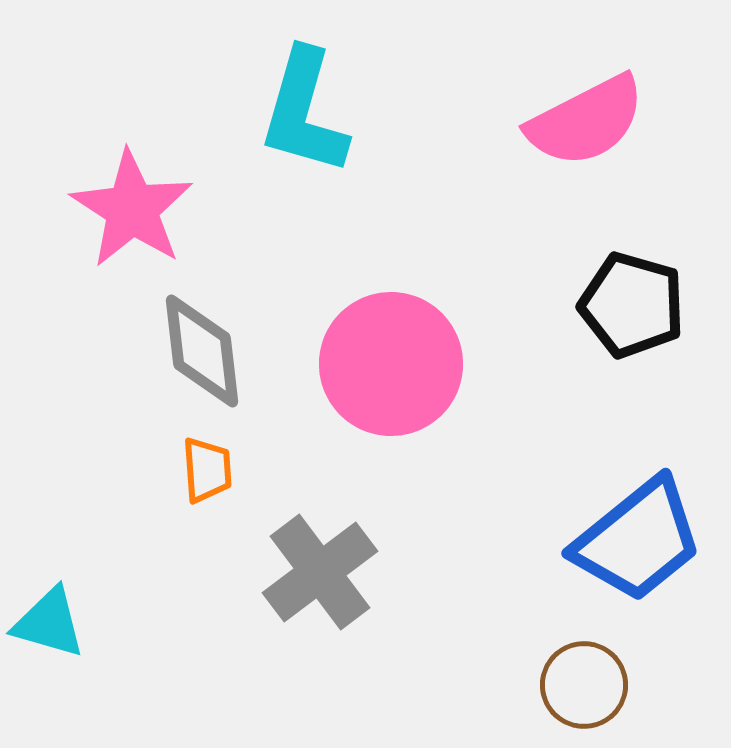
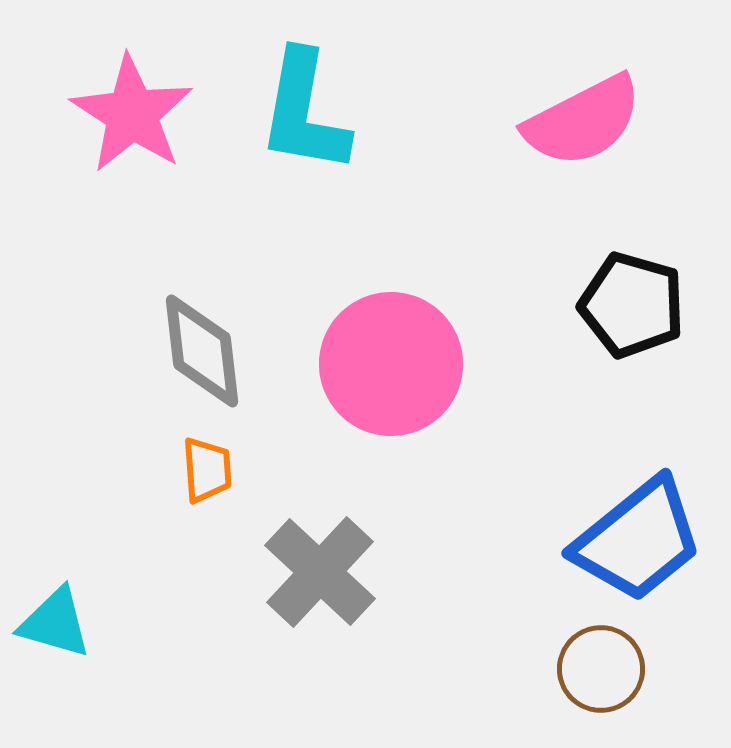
cyan L-shape: rotated 6 degrees counterclockwise
pink semicircle: moved 3 px left
pink star: moved 95 px up
gray cross: rotated 10 degrees counterclockwise
cyan triangle: moved 6 px right
brown circle: moved 17 px right, 16 px up
